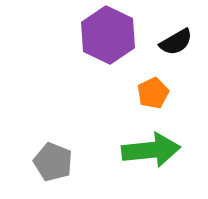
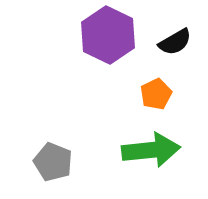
black semicircle: moved 1 px left
orange pentagon: moved 3 px right, 1 px down
